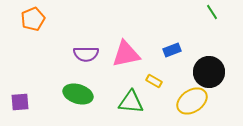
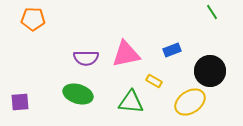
orange pentagon: rotated 25 degrees clockwise
purple semicircle: moved 4 px down
black circle: moved 1 px right, 1 px up
yellow ellipse: moved 2 px left, 1 px down
